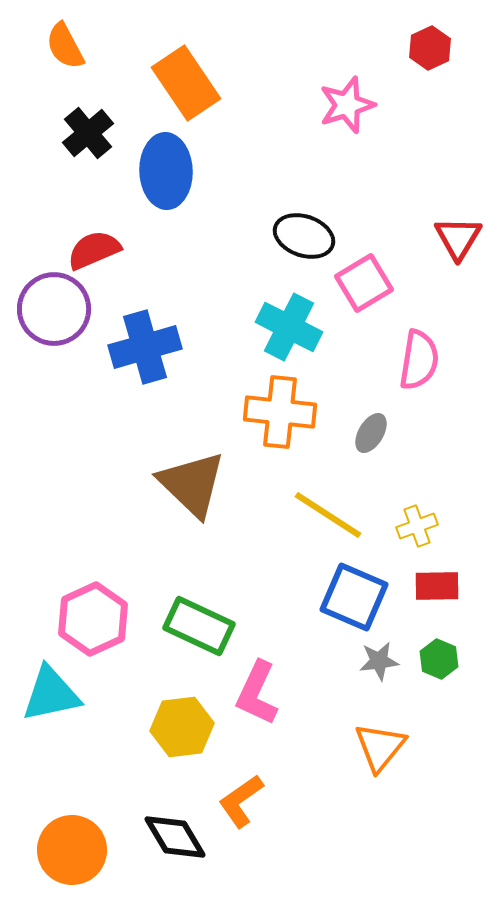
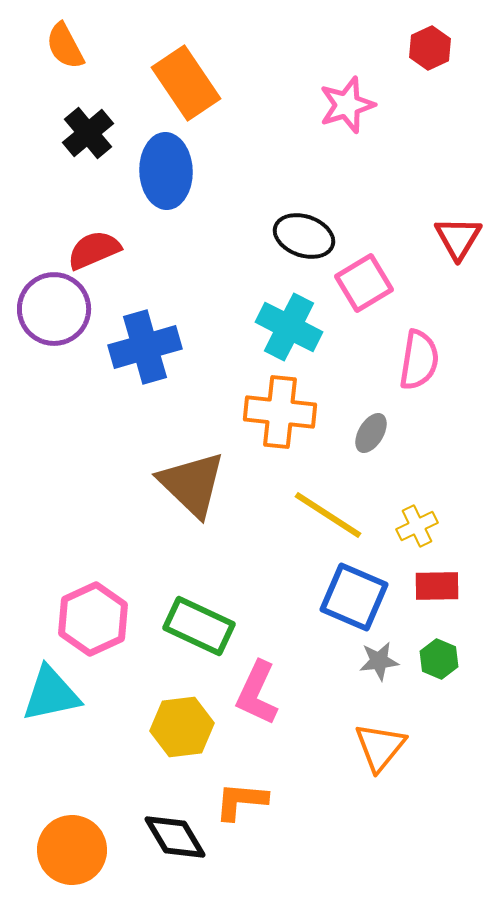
yellow cross: rotated 6 degrees counterclockwise
orange L-shape: rotated 40 degrees clockwise
